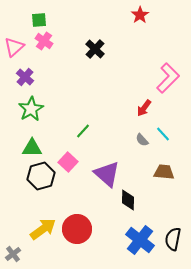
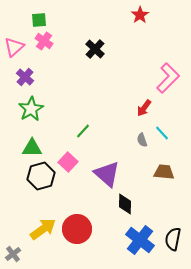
cyan line: moved 1 px left, 1 px up
gray semicircle: rotated 24 degrees clockwise
black diamond: moved 3 px left, 4 px down
